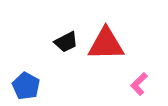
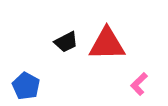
red triangle: moved 1 px right
